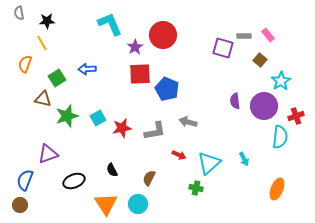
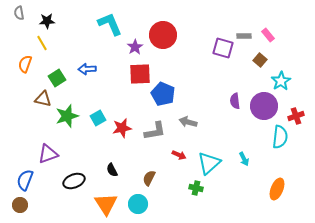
blue pentagon: moved 4 px left, 5 px down
